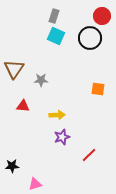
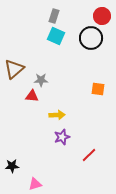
black circle: moved 1 px right
brown triangle: rotated 15 degrees clockwise
red triangle: moved 9 px right, 10 px up
